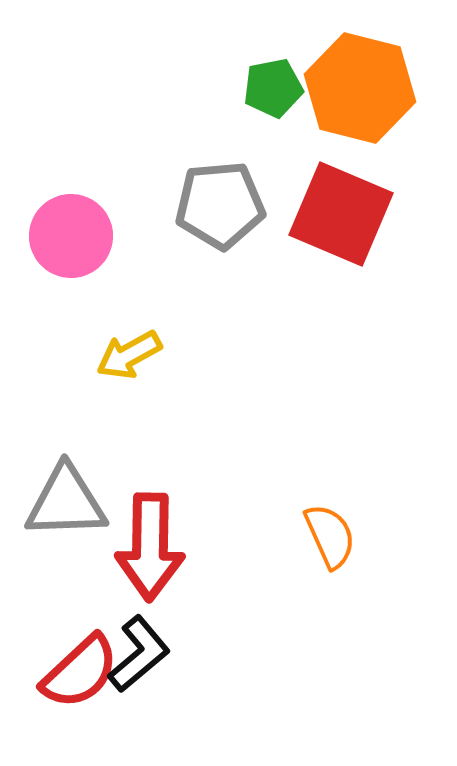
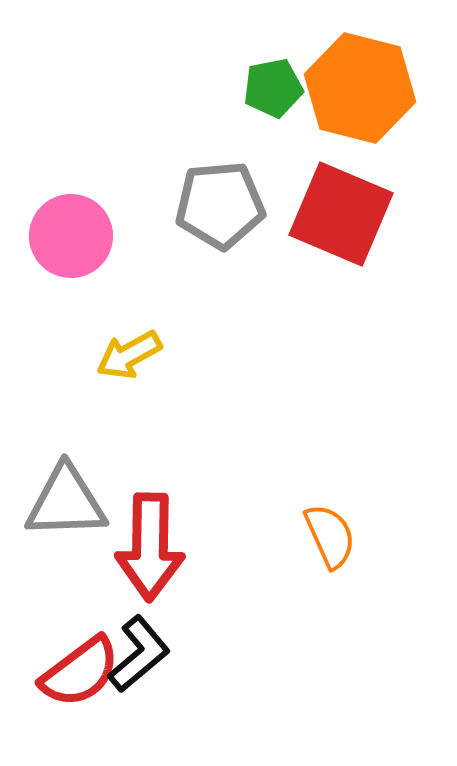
red semicircle: rotated 6 degrees clockwise
